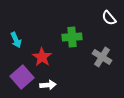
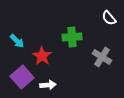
cyan arrow: moved 1 px right, 1 px down; rotated 21 degrees counterclockwise
red star: moved 1 px up
